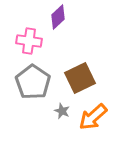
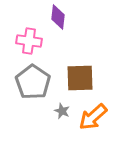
purple diamond: rotated 40 degrees counterclockwise
brown square: rotated 24 degrees clockwise
